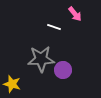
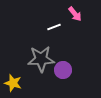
white line: rotated 40 degrees counterclockwise
yellow star: moved 1 px right, 1 px up
